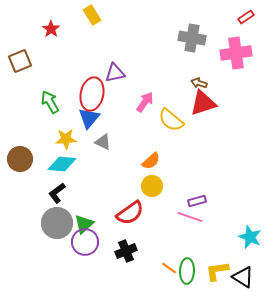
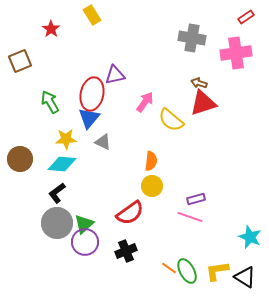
purple triangle: moved 2 px down
orange semicircle: rotated 42 degrees counterclockwise
purple rectangle: moved 1 px left, 2 px up
green ellipse: rotated 30 degrees counterclockwise
black triangle: moved 2 px right
